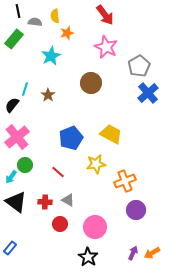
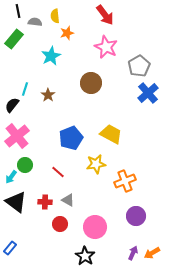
pink cross: moved 1 px up
purple circle: moved 6 px down
black star: moved 3 px left, 1 px up
